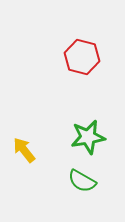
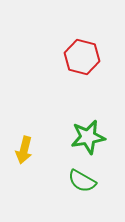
yellow arrow: rotated 128 degrees counterclockwise
